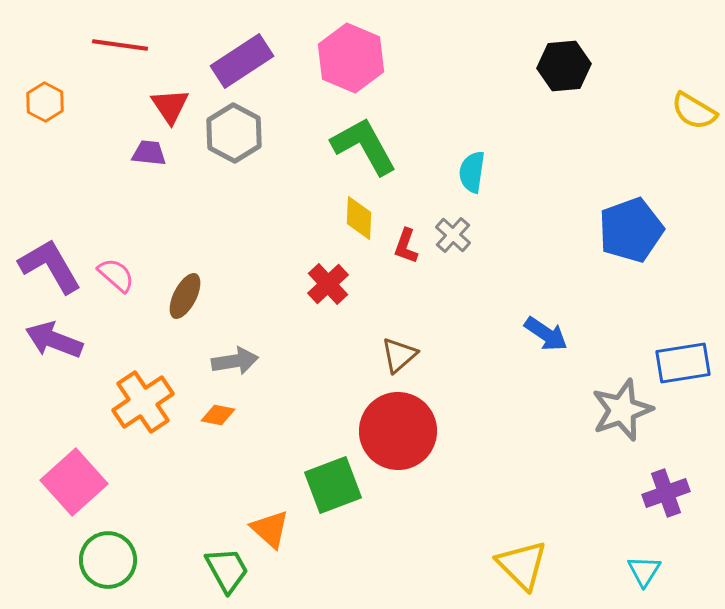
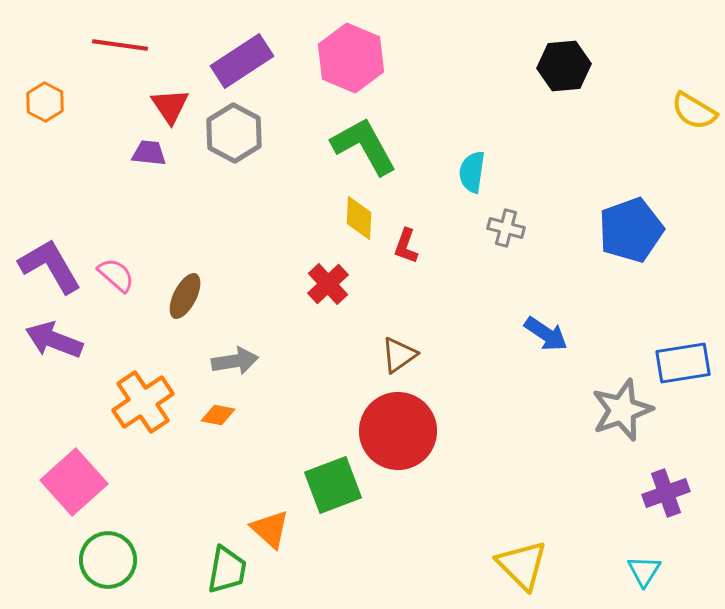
gray cross: moved 53 px right, 7 px up; rotated 27 degrees counterclockwise
brown triangle: rotated 6 degrees clockwise
green trapezoid: rotated 39 degrees clockwise
